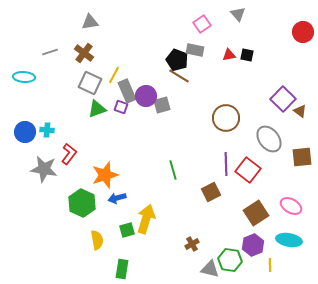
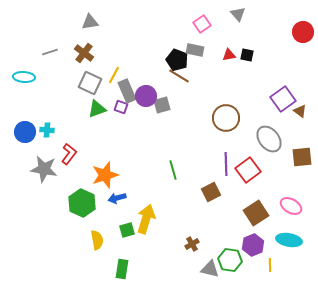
purple square at (283, 99): rotated 10 degrees clockwise
red square at (248, 170): rotated 15 degrees clockwise
